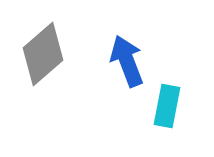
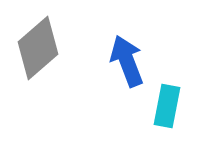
gray diamond: moved 5 px left, 6 px up
